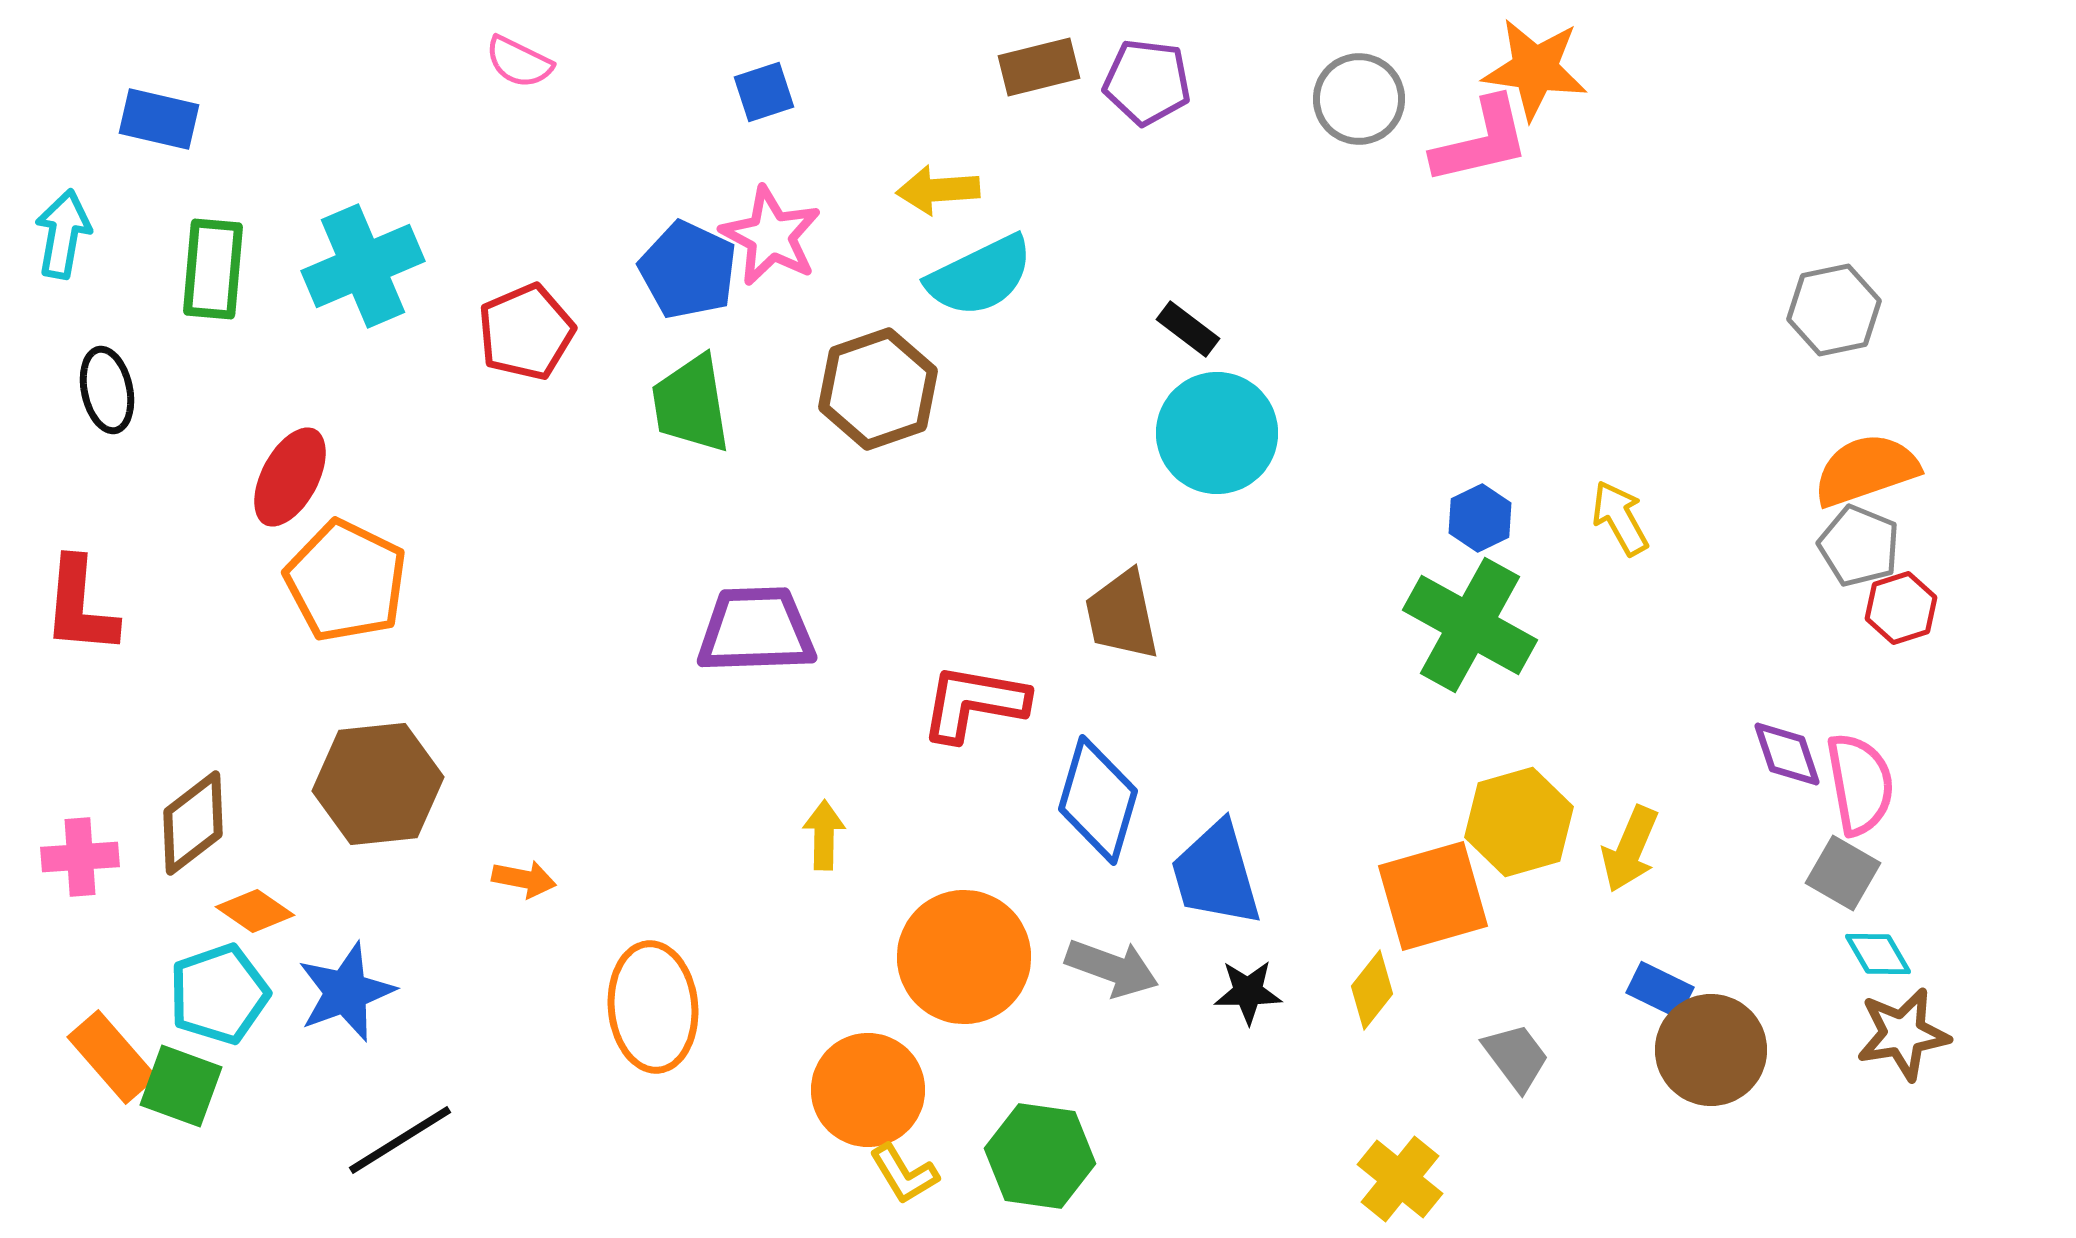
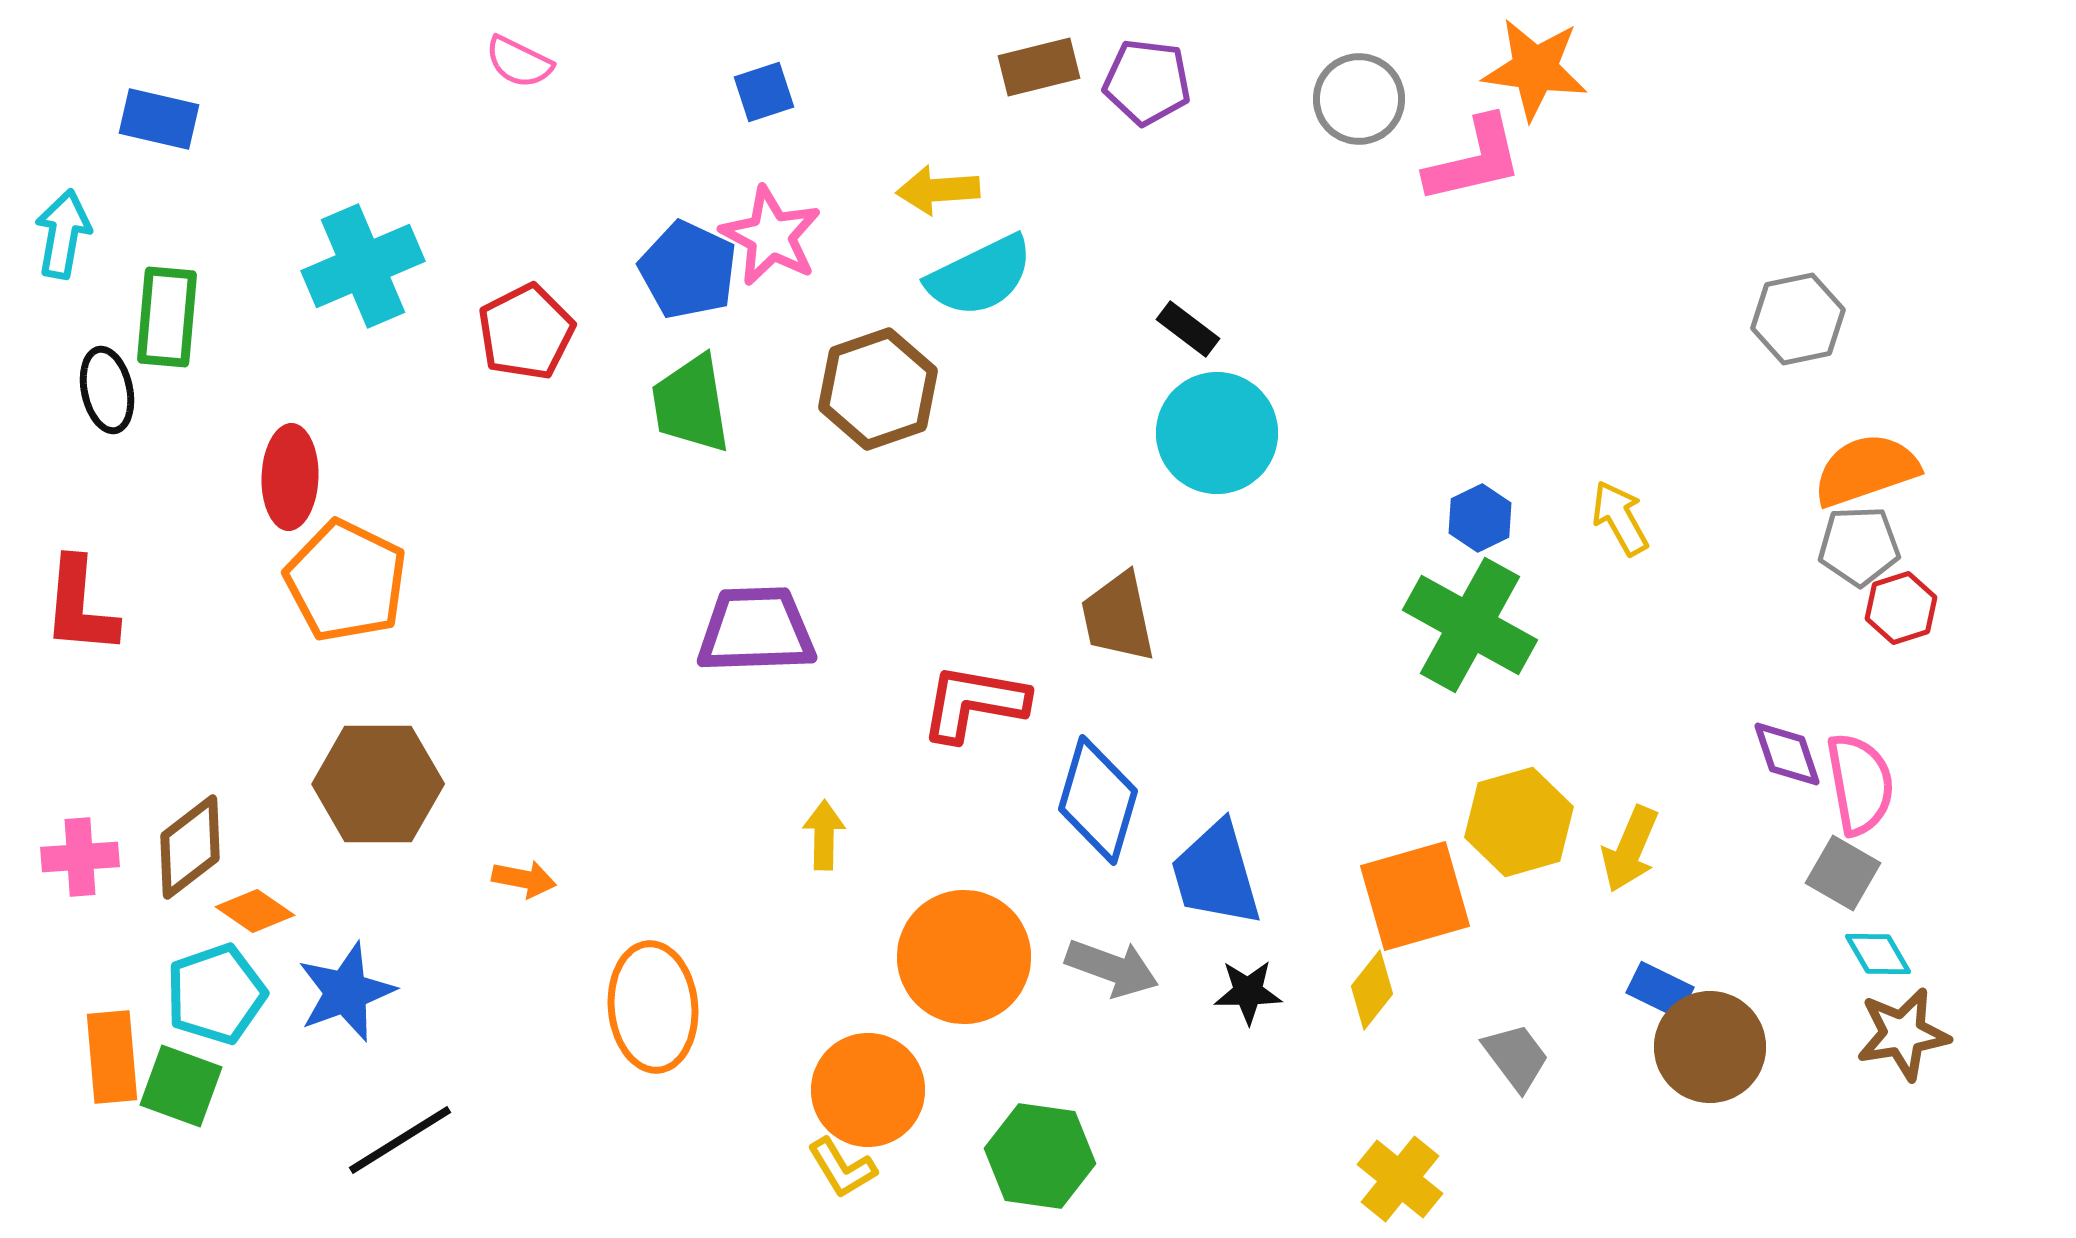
pink L-shape at (1481, 141): moved 7 px left, 19 px down
green rectangle at (213, 269): moved 46 px left, 48 px down
gray hexagon at (1834, 310): moved 36 px left, 9 px down
red pentagon at (526, 332): rotated 4 degrees counterclockwise
red ellipse at (290, 477): rotated 26 degrees counterclockwise
gray pentagon at (1859, 546): rotated 24 degrees counterclockwise
brown trapezoid at (1122, 615): moved 4 px left, 2 px down
brown hexagon at (378, 784): rotated 6 degrees clockwise
brown diamond at (193, 823): moved 3 px left, 24 px down
orange square at (1433, 896): moved 18 px left
cyan pentagon at (219, 994): moved 3 px left
brown circle at (1711, 1050): moved 1 px left, 3 px up
orange rectangle at (112, 1057): rotated 36 degrees clockwise
yellow L-shape at (904, 1174): moved 62 px left, 6 px up
